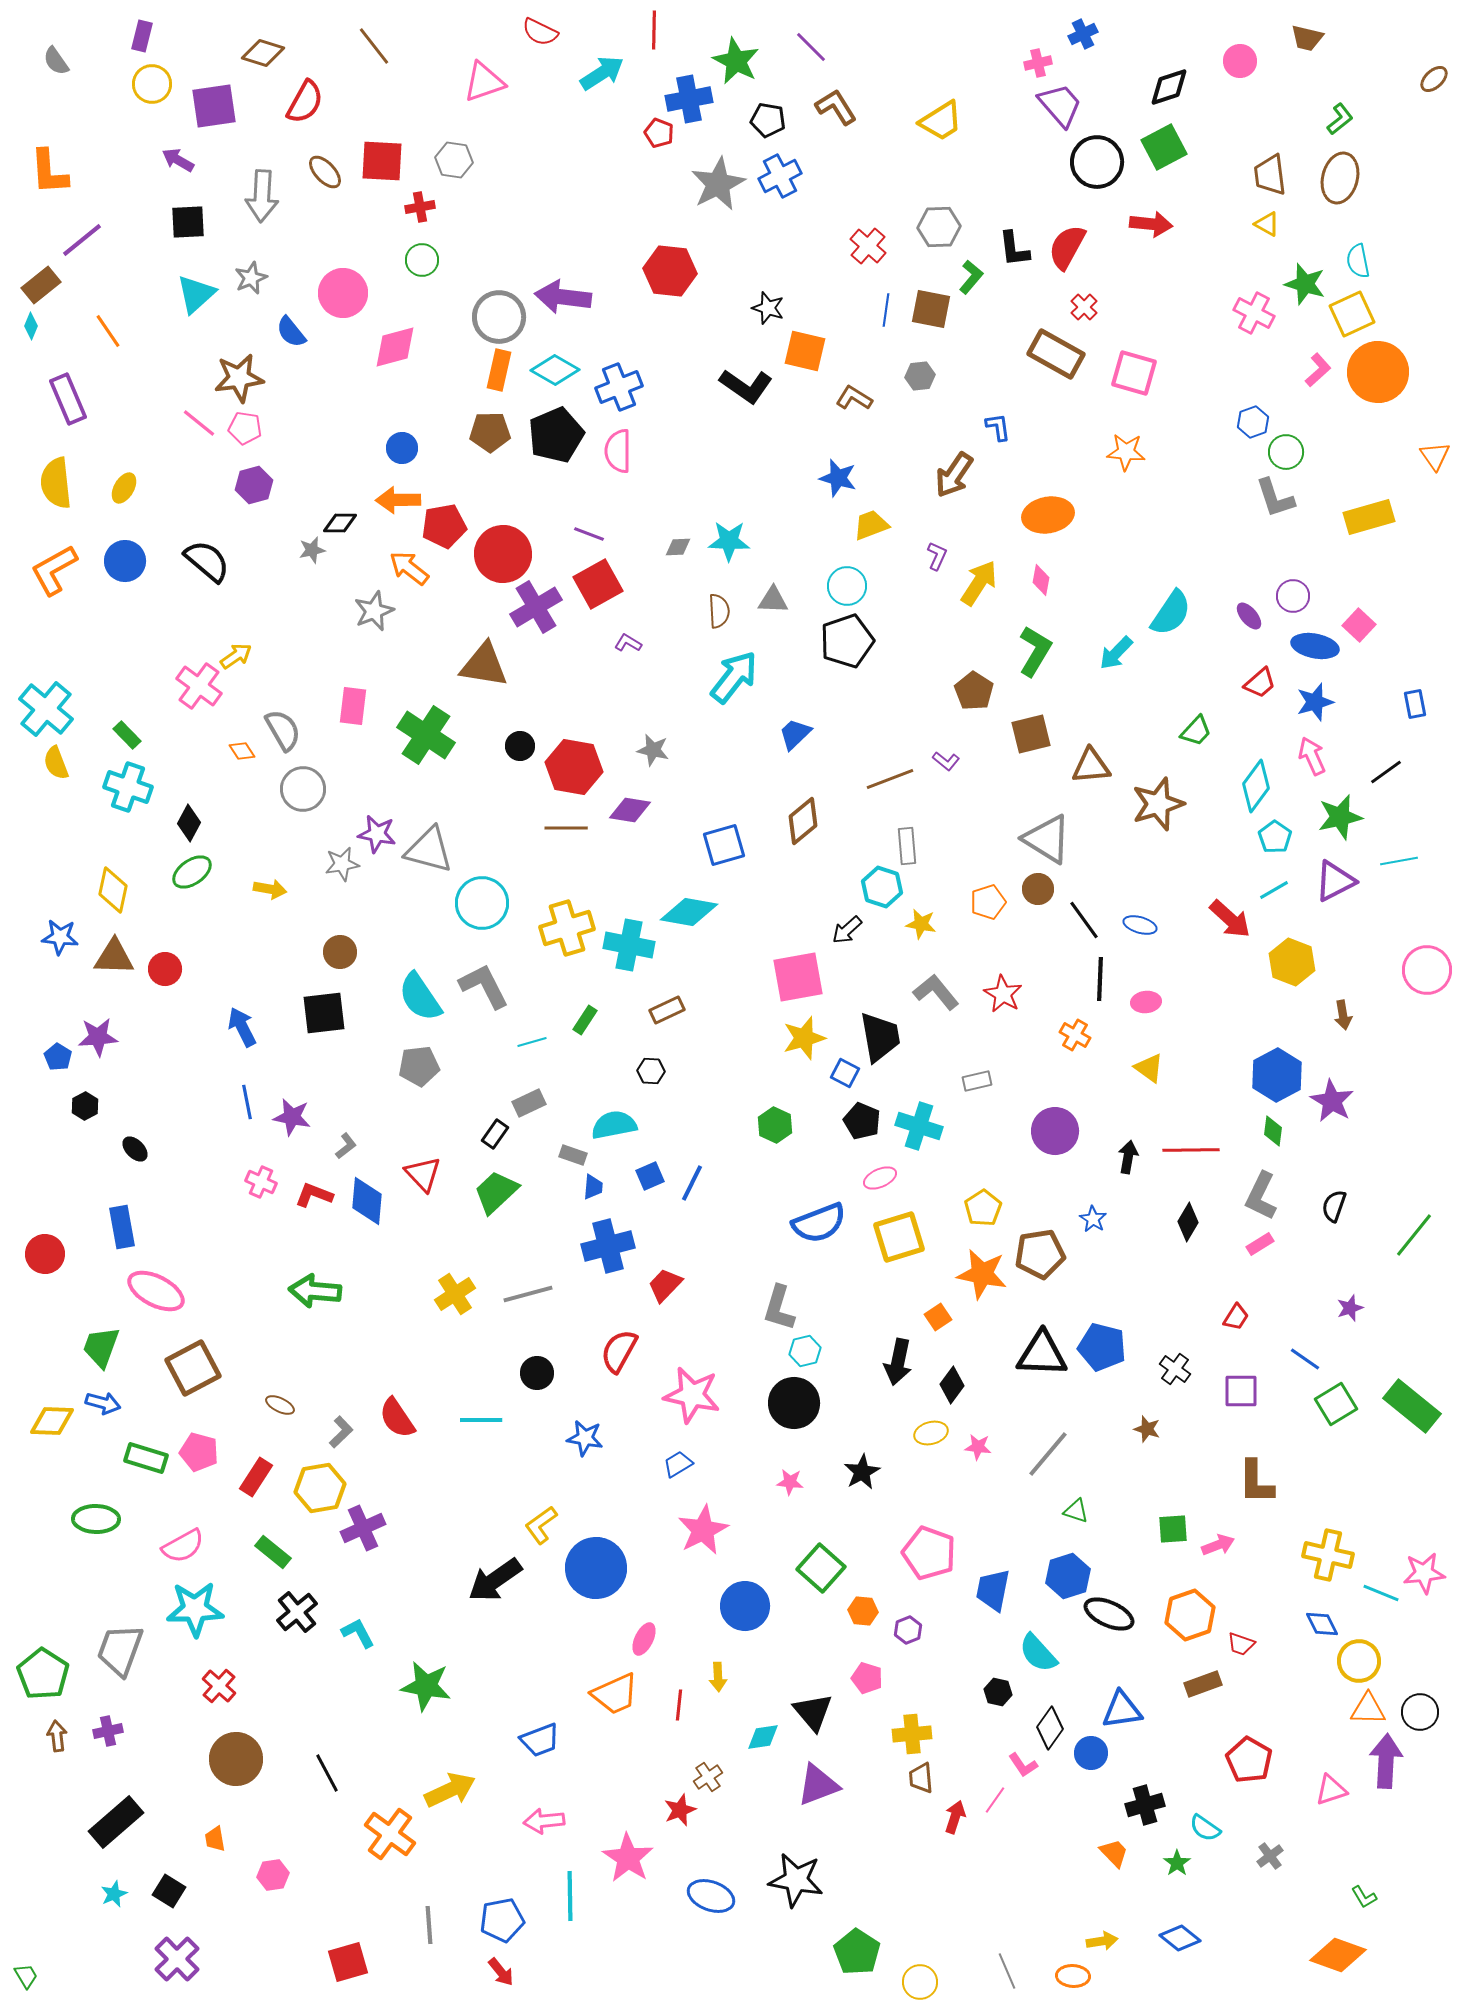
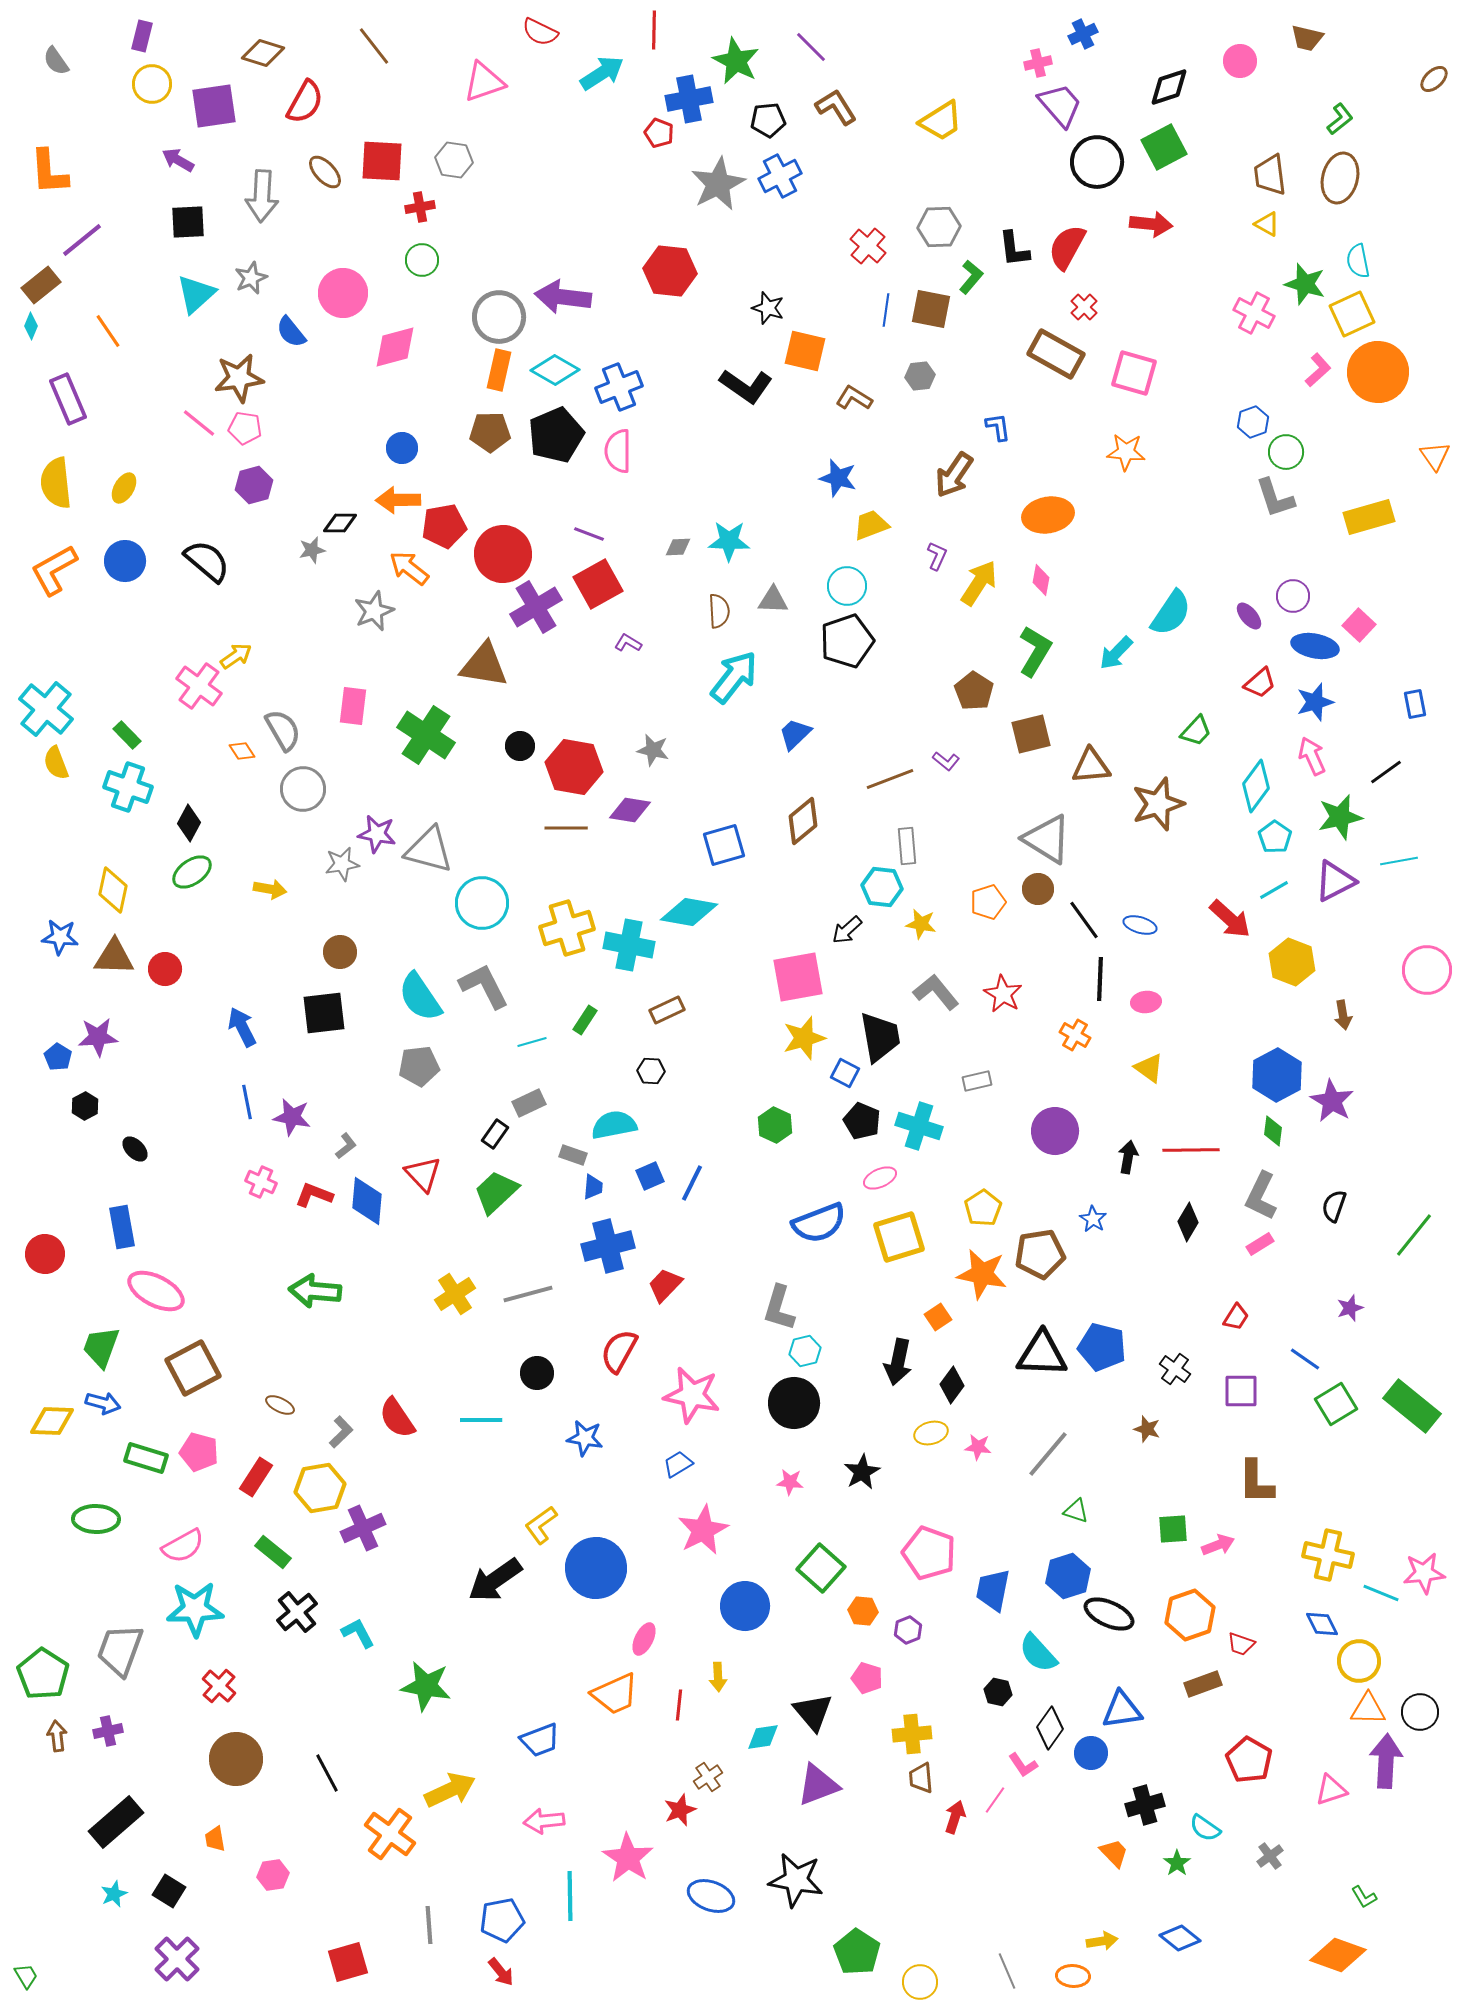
black pentagon at (768, 120): rotated 16 degrees counterclockwise
cyan hexagon at (882, 887): rotated 12 degrees counterclockwise
